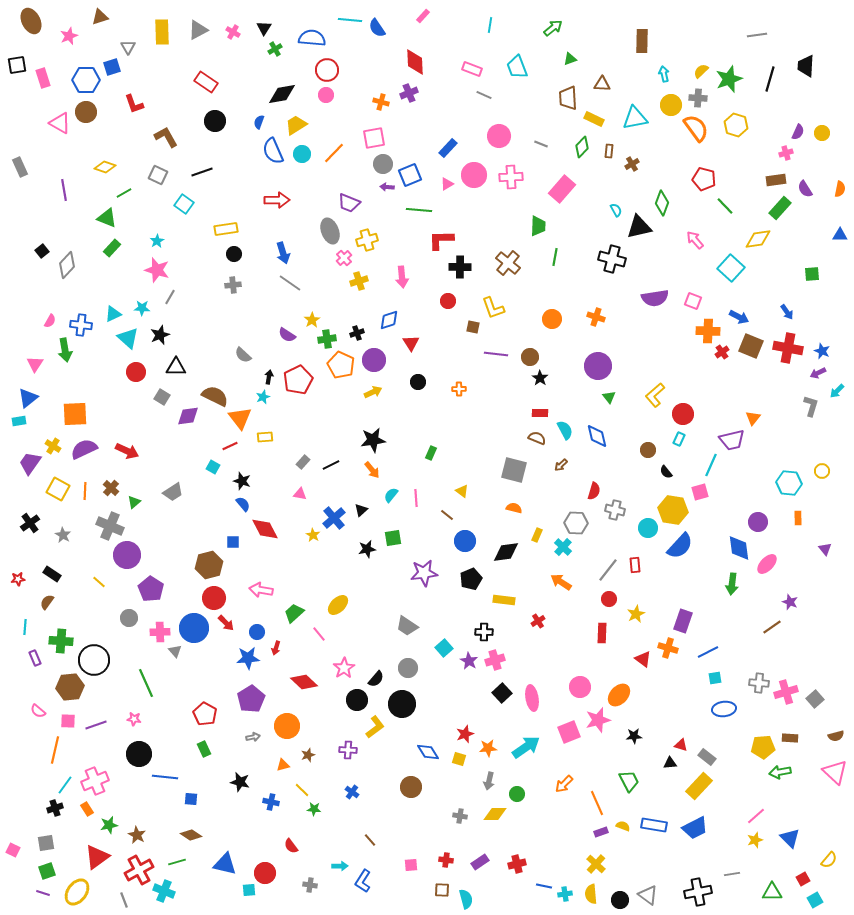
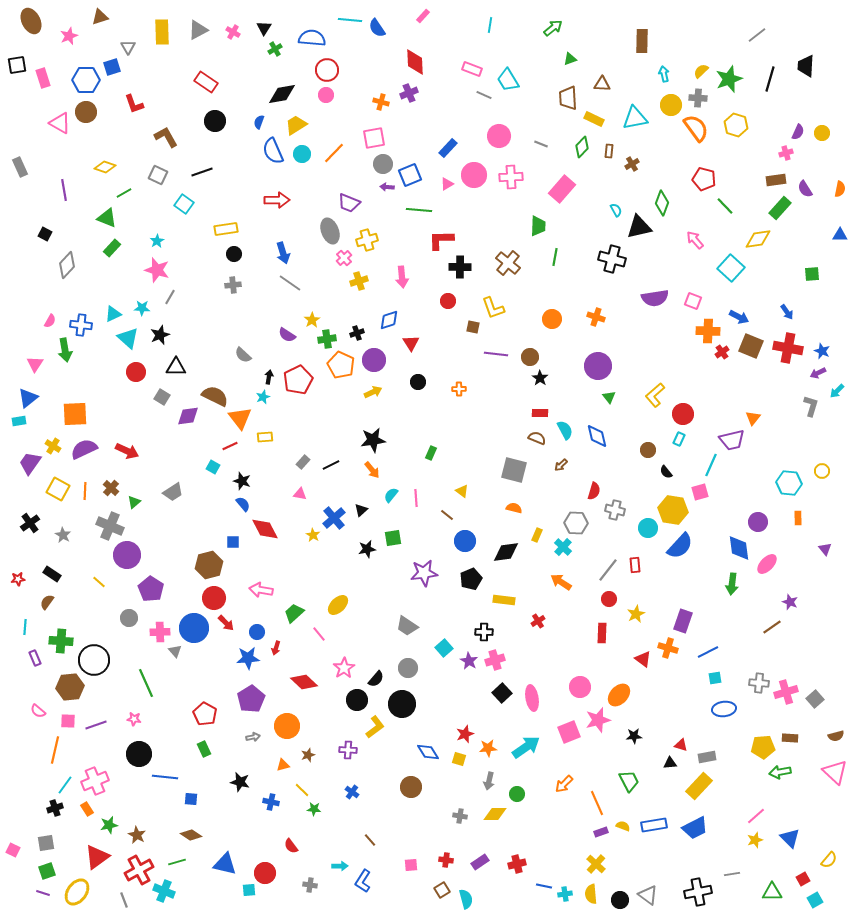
gray line at (757, 35): rotated 30 degrees counterclockwise
cyan trapezoid at (517, 67): moved 9 px left, 13 px down; rotated 10 degrees counterclockwise
black square at (42, 251): moved 3 px right, 17 px up; rotated 24 degrees counterclockwise
gray rectangle at (707, 757): rotated 48 degrees counterclockwise
blue rectangle at (654, 825): rotated 20 degrees counterclockwise
brown square at (442, 890): rotated 35 degrees counterclockwise
